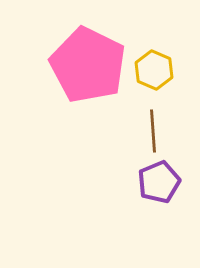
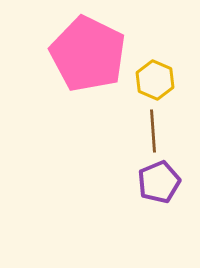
pink pentagon: moved 11 px up
yellow hexagon: moved 1 px right, 10 px down
